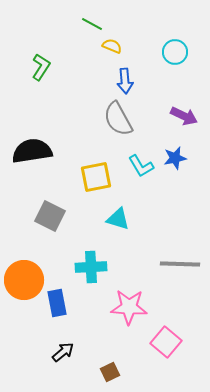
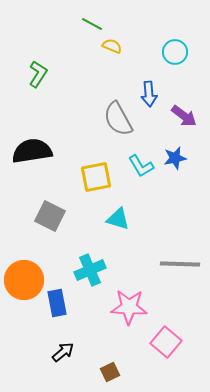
green L-shape: moved 3 px left, 7 px down
blue arrow: moved 24 px right, 13 px down
purple arrow: rotated 12 degrees clockwise
cyan cross: moved 1 px left, 3 px down; rotated 20 degrees counterclockwise
